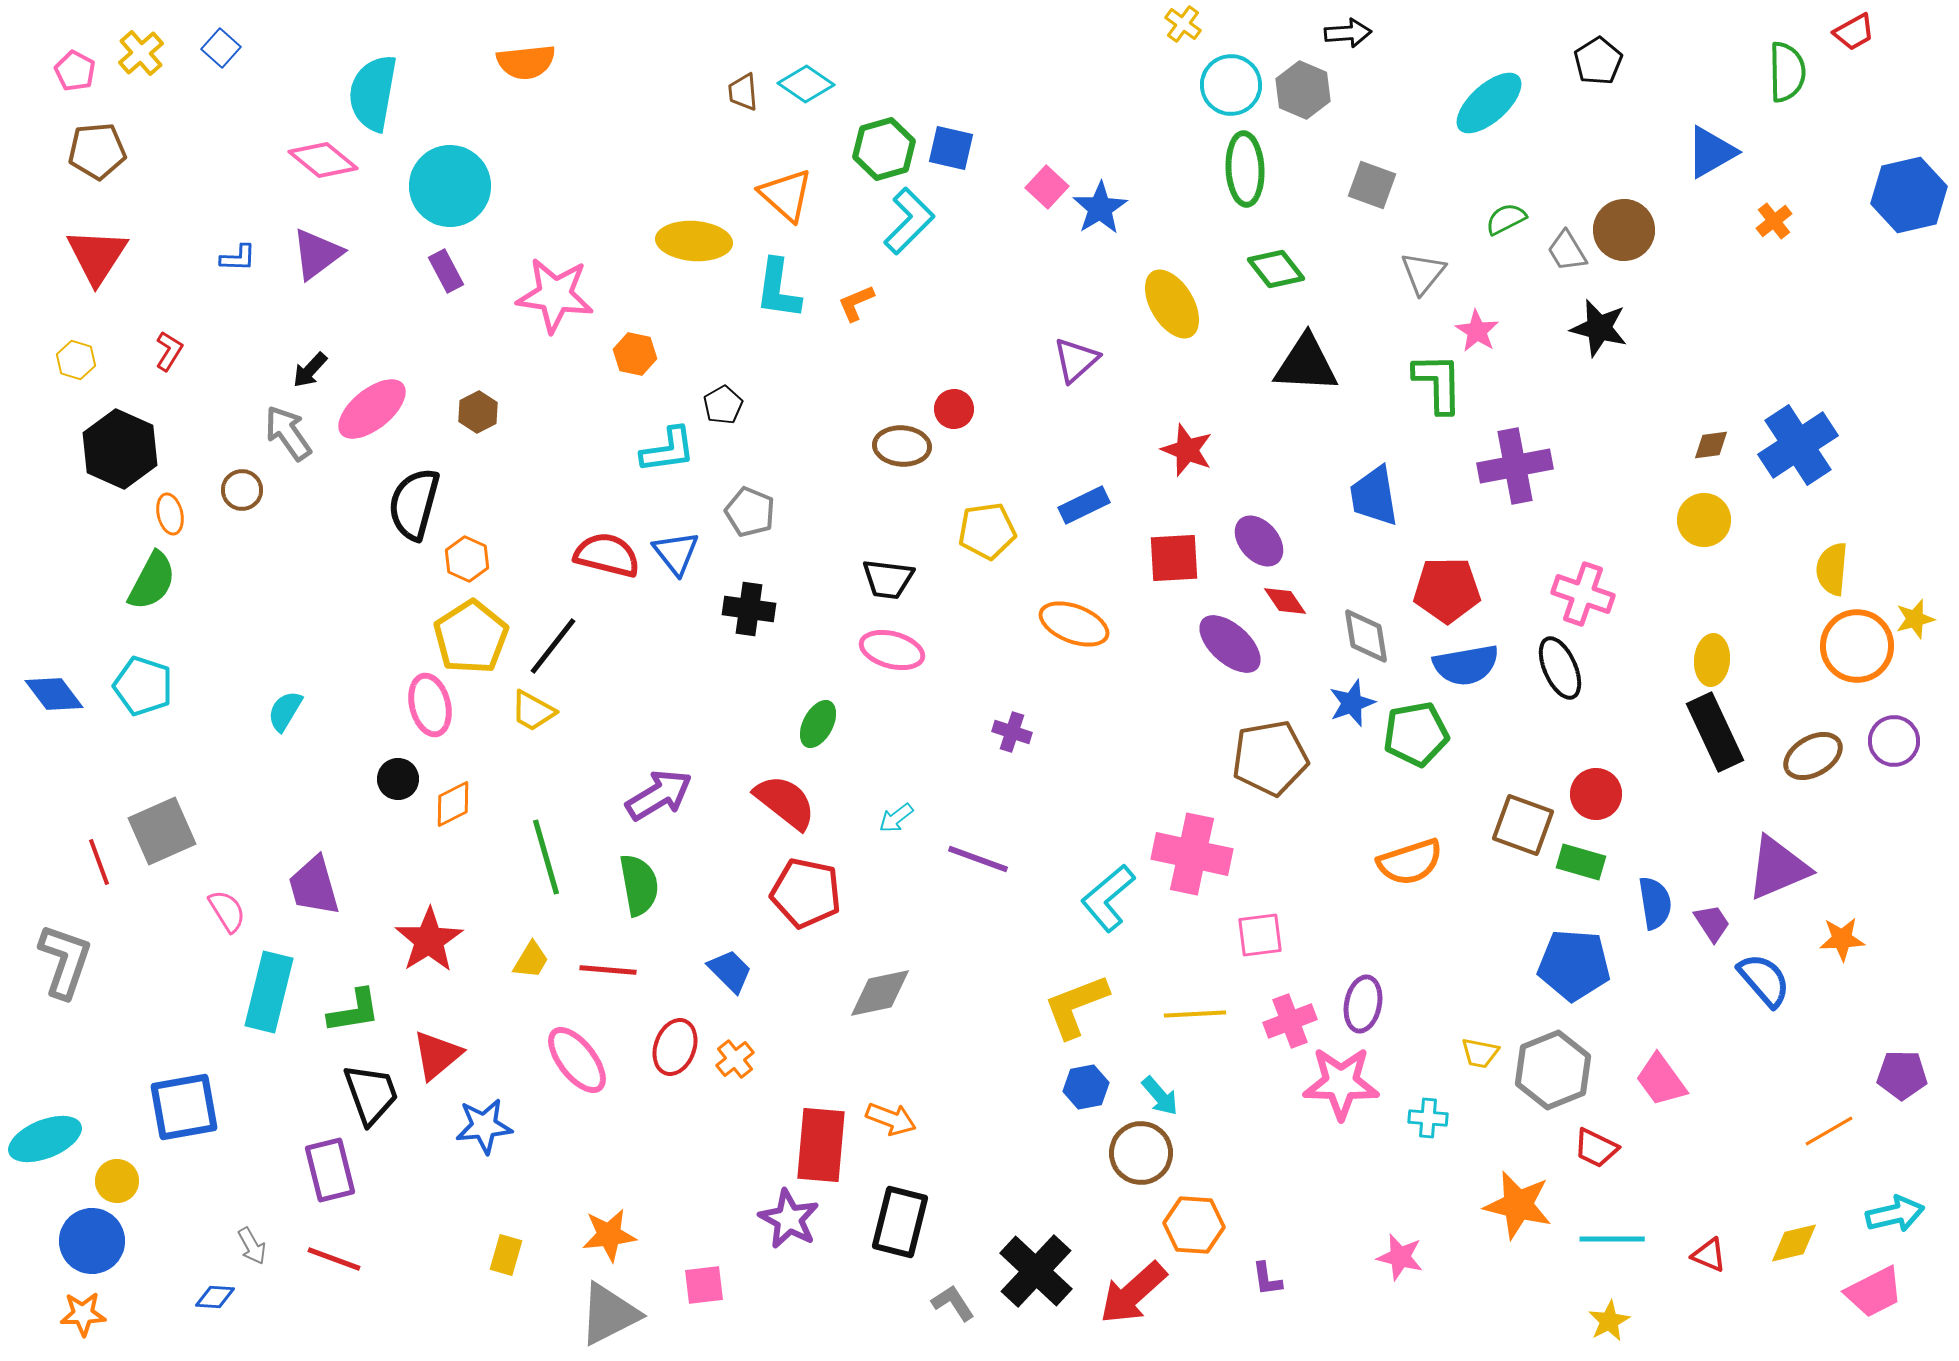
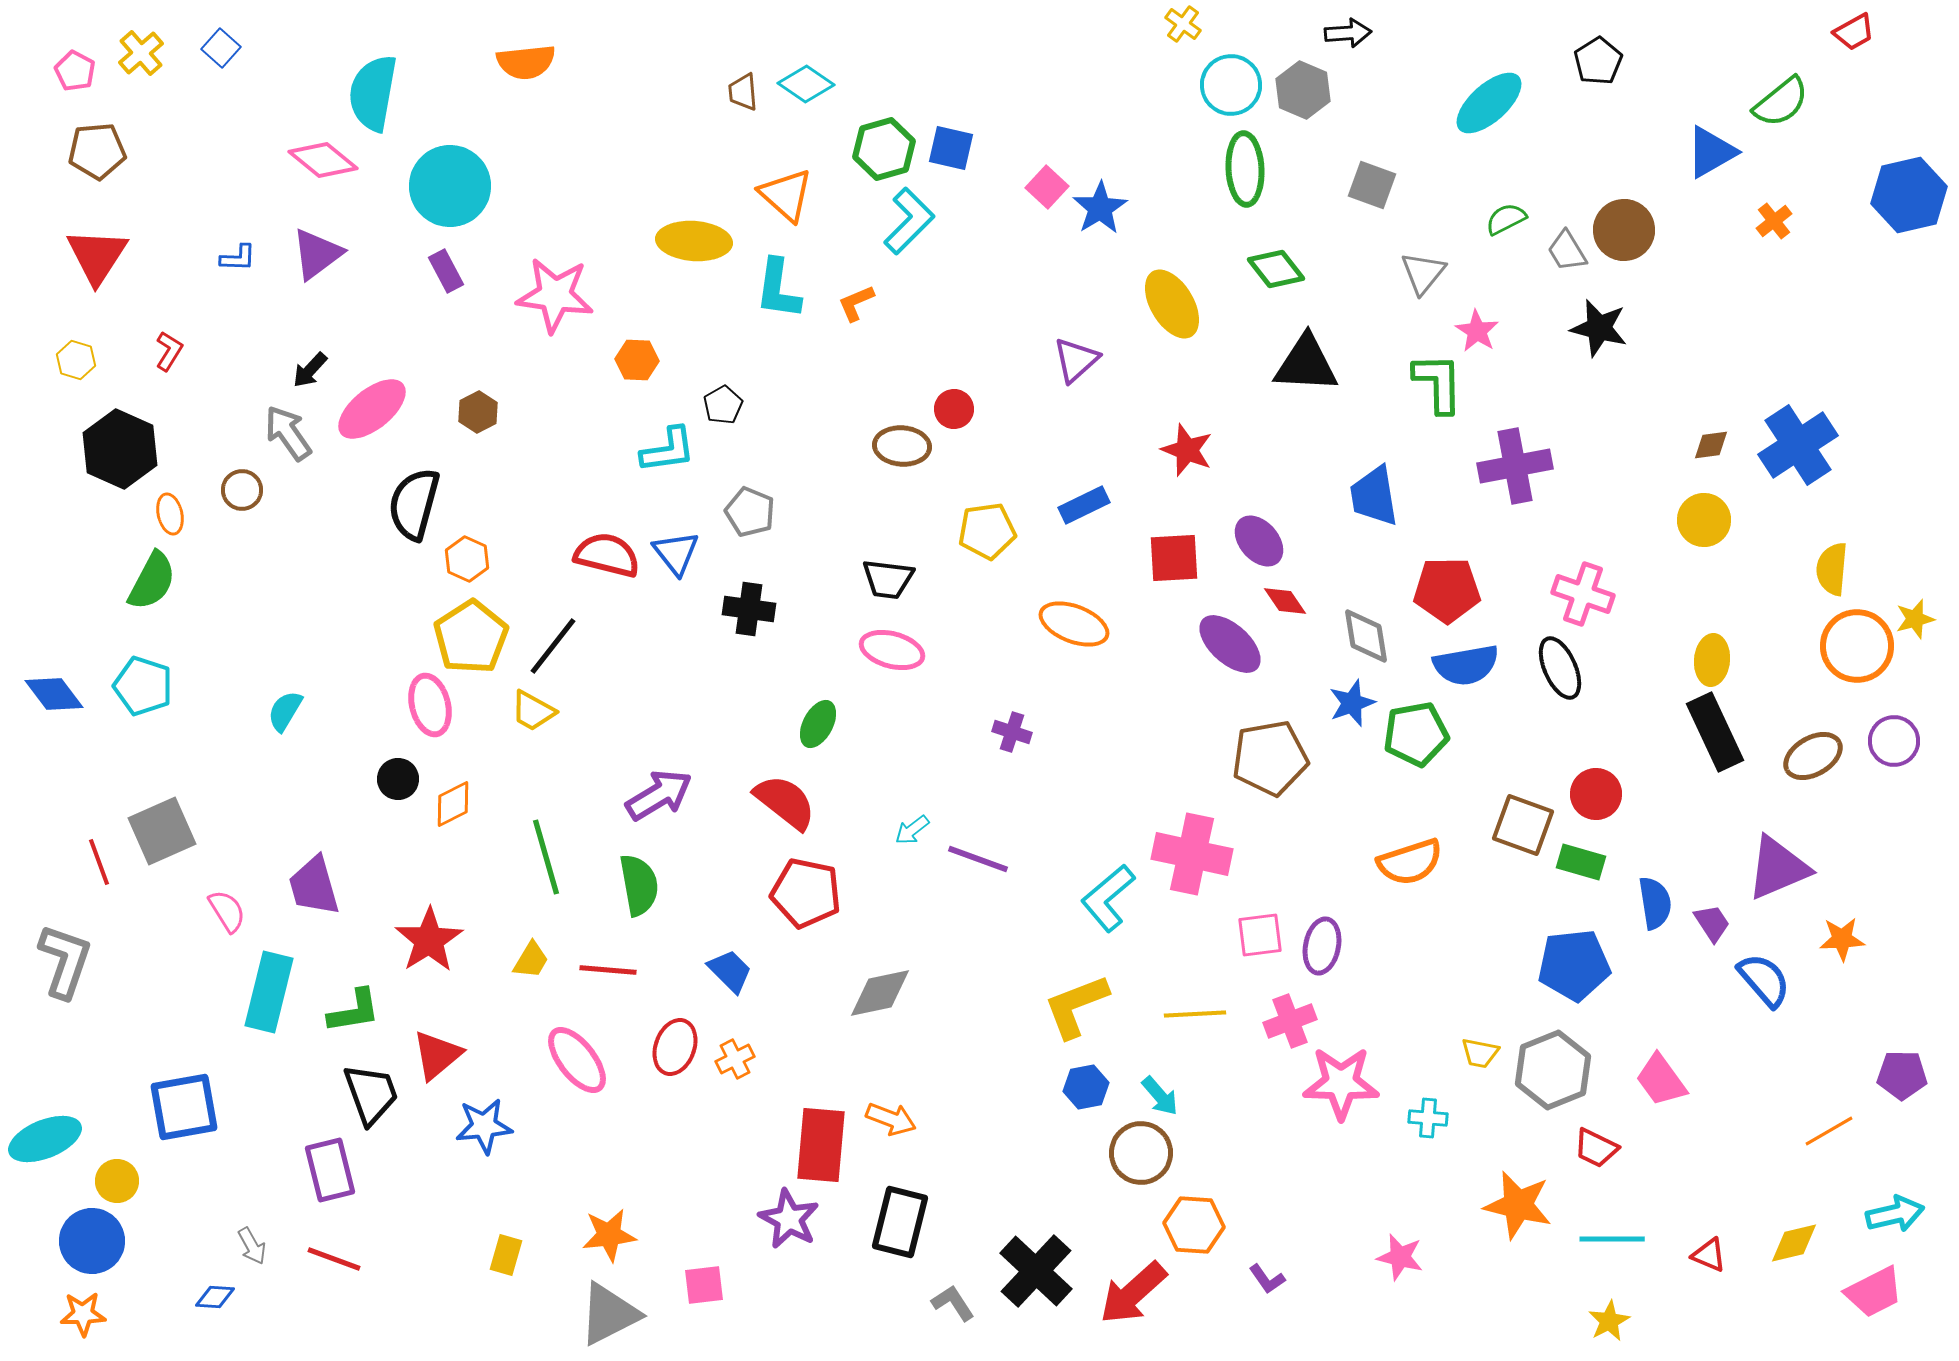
green semicircle at (1787, 72): moved 6 px left, 30 px down; rotated 52 degrees clockwise
orange hexagon at (635, 354): moved 2 px right, 6 px down; rotated 9 degrees counterclockwise
cyan arrow at (896, 818): moved 16 px right, 12 px down
blue pentagon at (1574, 965): rotated 10 degrees counterclockwise
purple ellipse at (1363, 1004): moved 41 px left, 58 px up
orange cross at (735, 1059): rotated 12 degrees clockwise
purple L-shape at (1267, 1279): rotated 27 degrees counterclockwise
